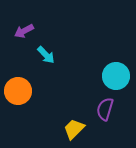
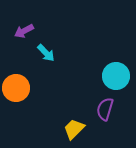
cyan arrow: moved 2 px up
orange circle: moved 2 px left, 3 px up
